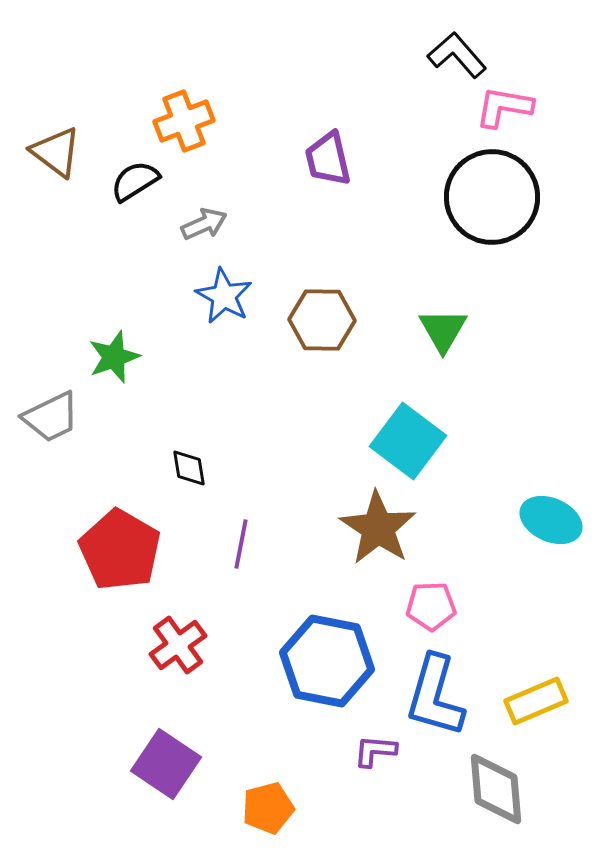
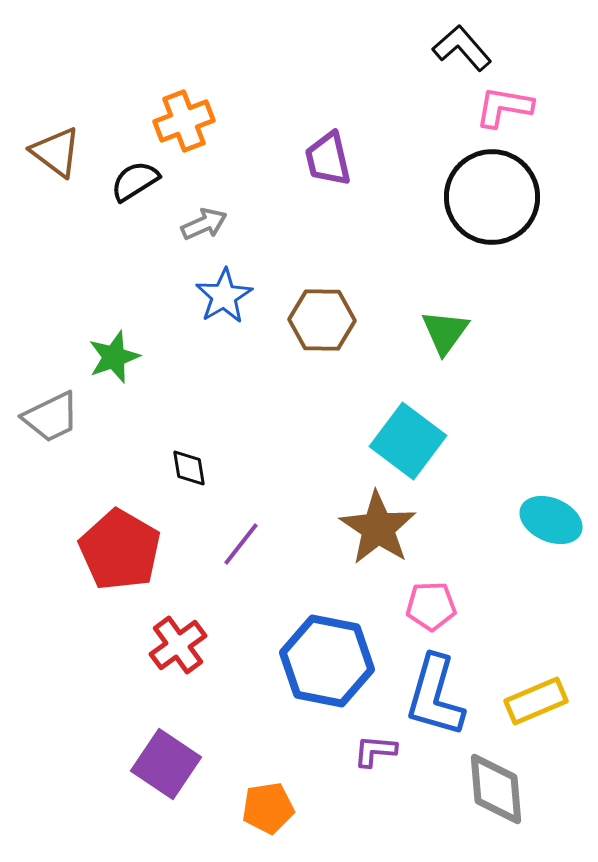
black L-shape: moved 5 px right, 7 px up
blue star: rotated 12 degrees clockwise
green triangle: moved 2 px right, 2 px down; rotated 6 degrees clockwise
purple line: rotated 27 degrees clockwise
orange pentagon: rotated 6 degrees clockwise
